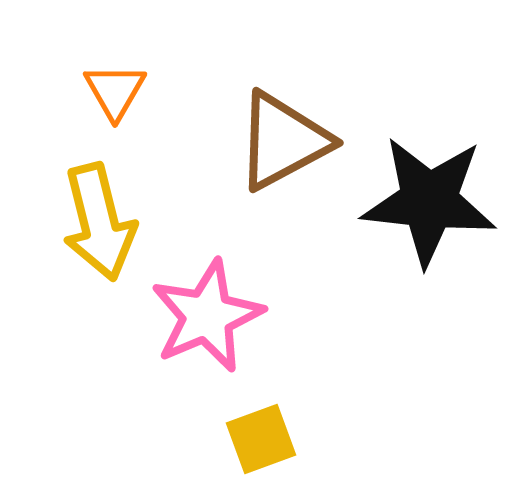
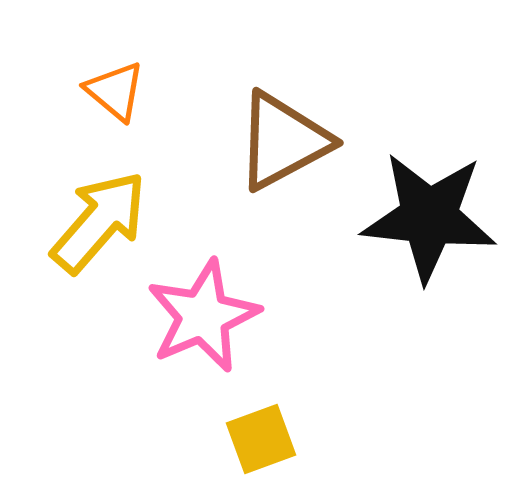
orange triangle: rotated 20 degrees counterclockwise
black star: moved 16 px down
yellow arrow: rotated 125 degrees counterclockwise
pink star: moved 4 px left
